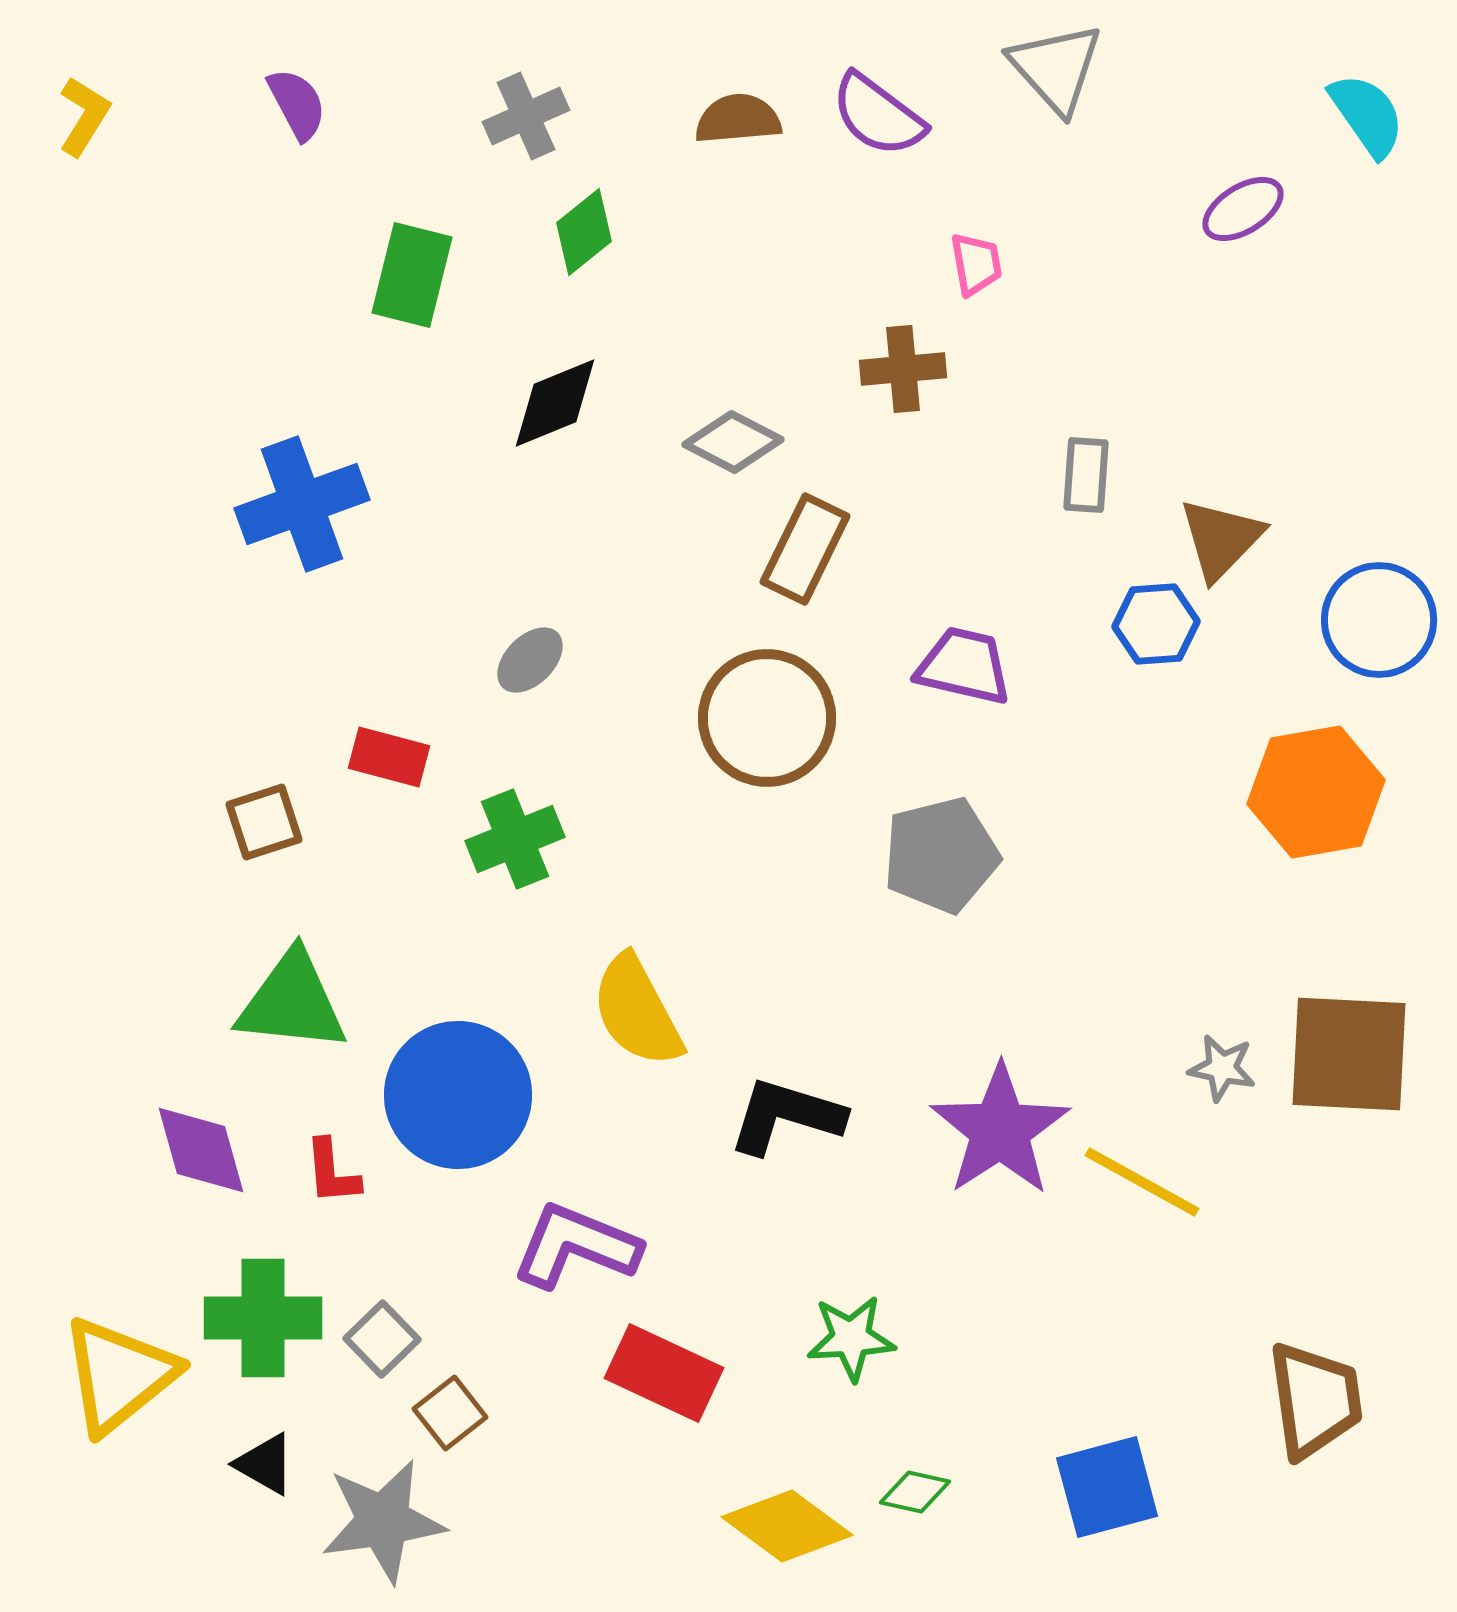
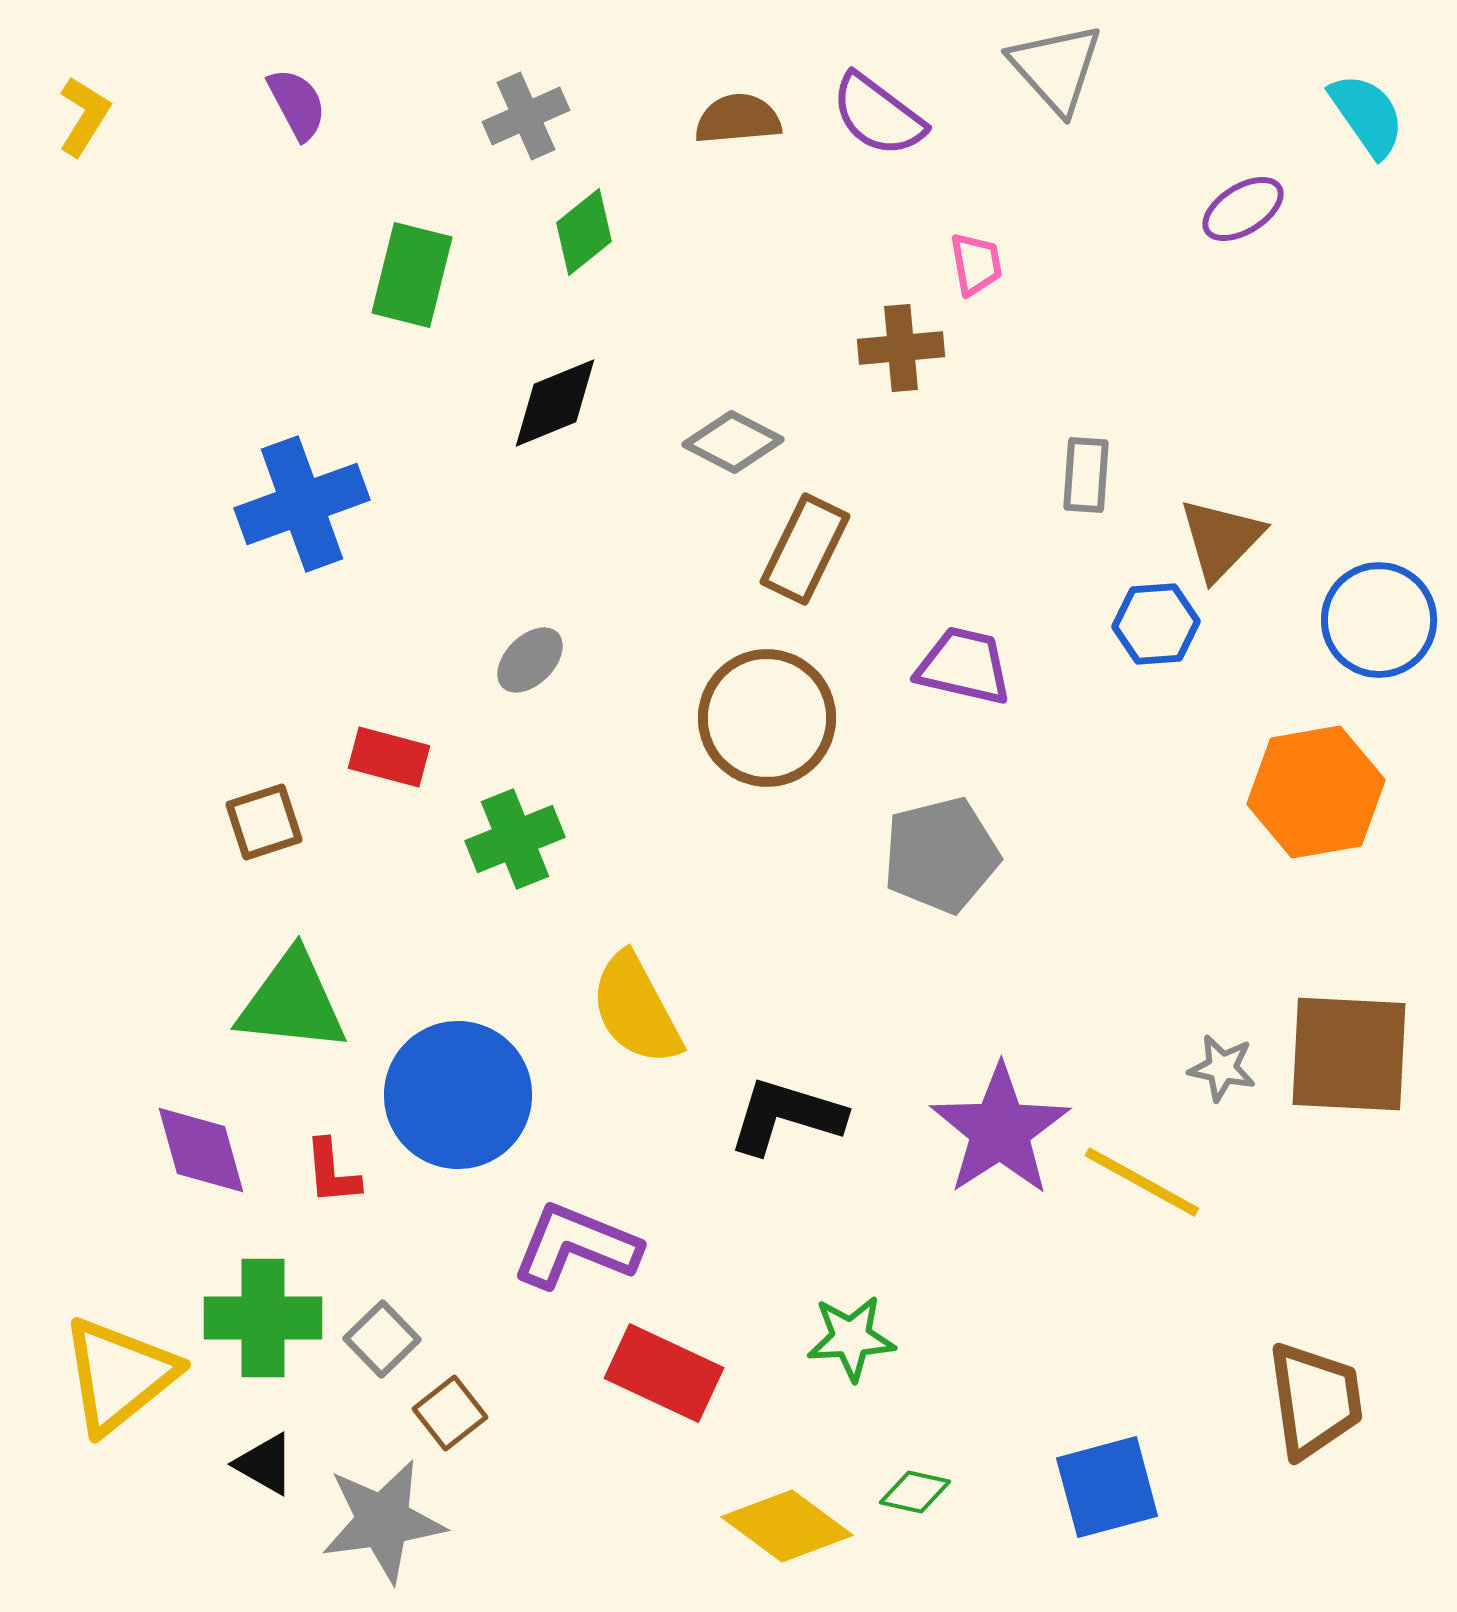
brown cross at (903, 369): moved 2 px left, 21 px up
yellow semicircle at (637, 1011): moved 1 px left, 2 px up
